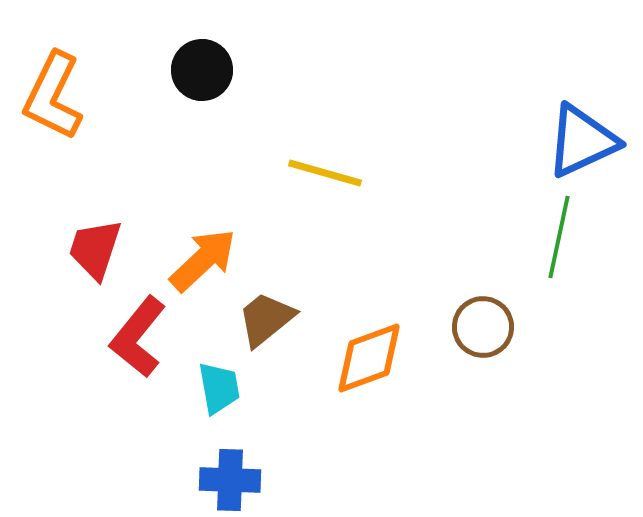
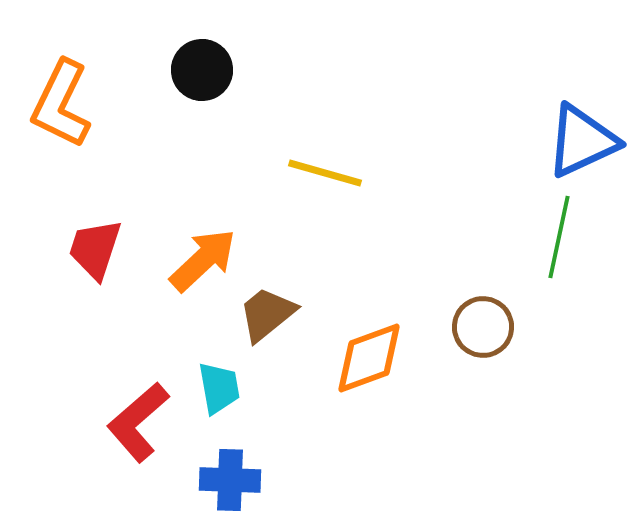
orange L-shape: moved 8 px right, 8 px down
brown trapezoid: moved 1 px right, 5 px up
red L-shape: moved 85 px down; rotated 10 degrees clockwise
